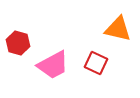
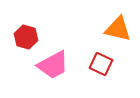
red hexagon: moved 8 px right, 6 px up
red square: moved 5 px right, 1 px down
